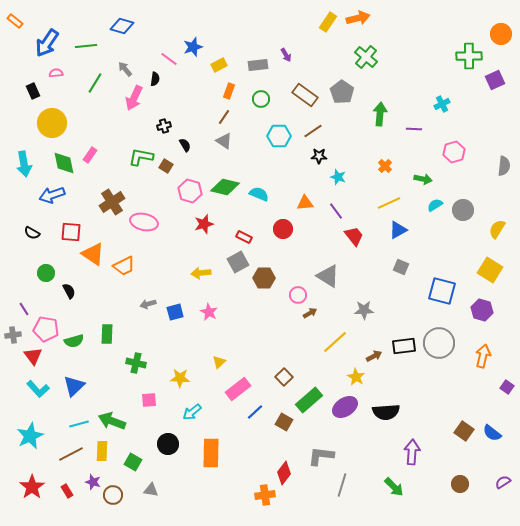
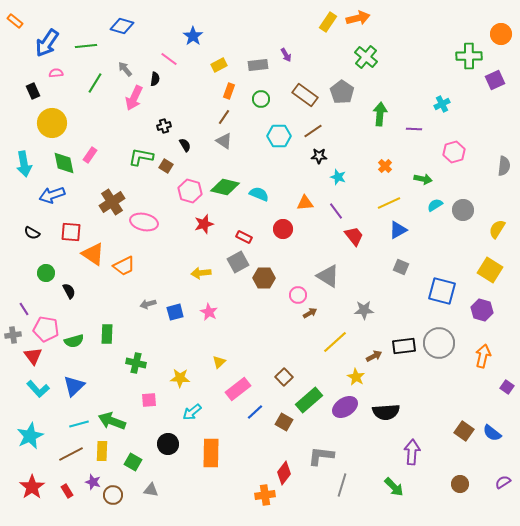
blue star at (193, 47): moved 11 px up; rotated 18 degrees counterclockwise
